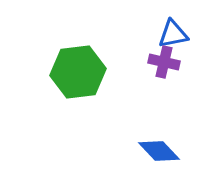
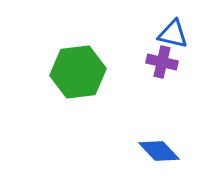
blue triangle: rotated 24 degrees clockwise
purple cross: moved 2 px left
